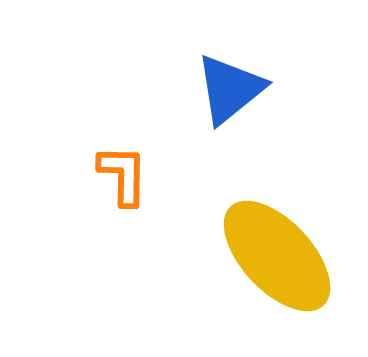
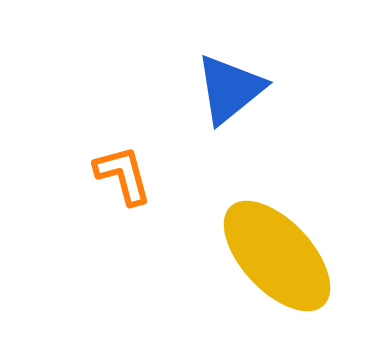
orange L-shape: rotated 16 degrees counterclockwise
